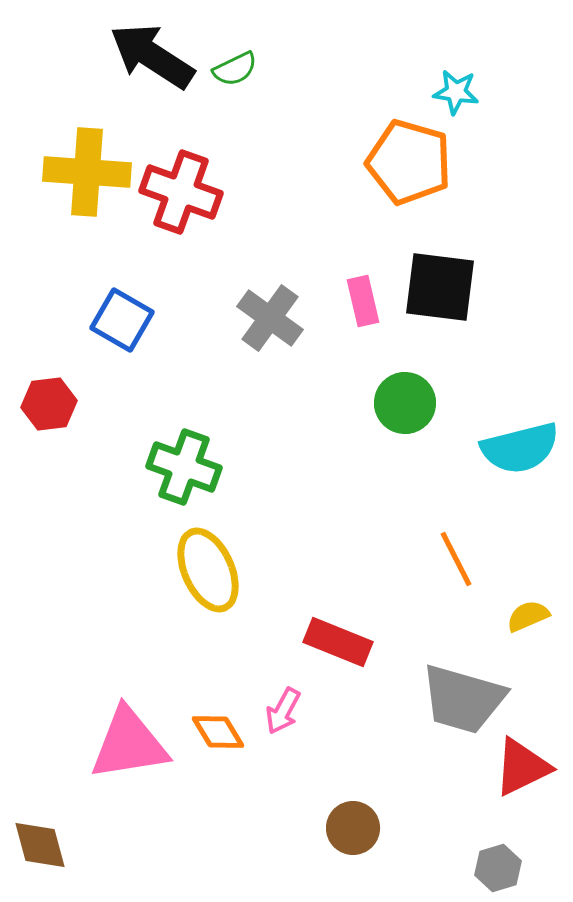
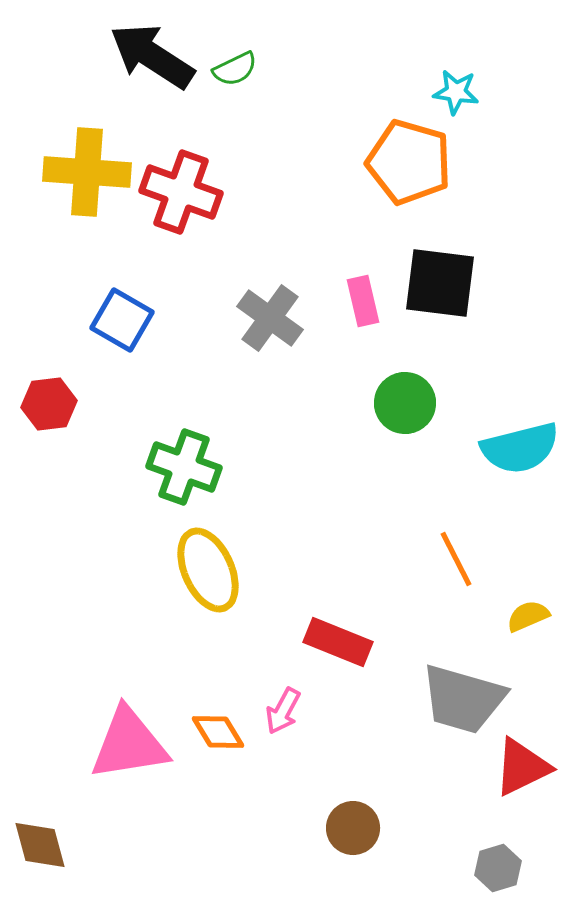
black square: moved 4 px up
